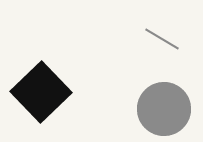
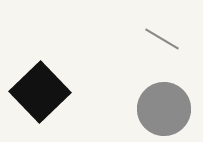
black square: moved 1 px left
